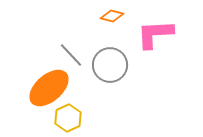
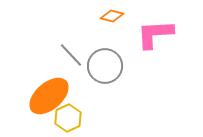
gray circle: moved 5 px left, 1 px down
orange ellipse: moved 8 px down
